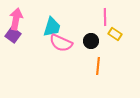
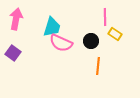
purple square: moved 18 px down
